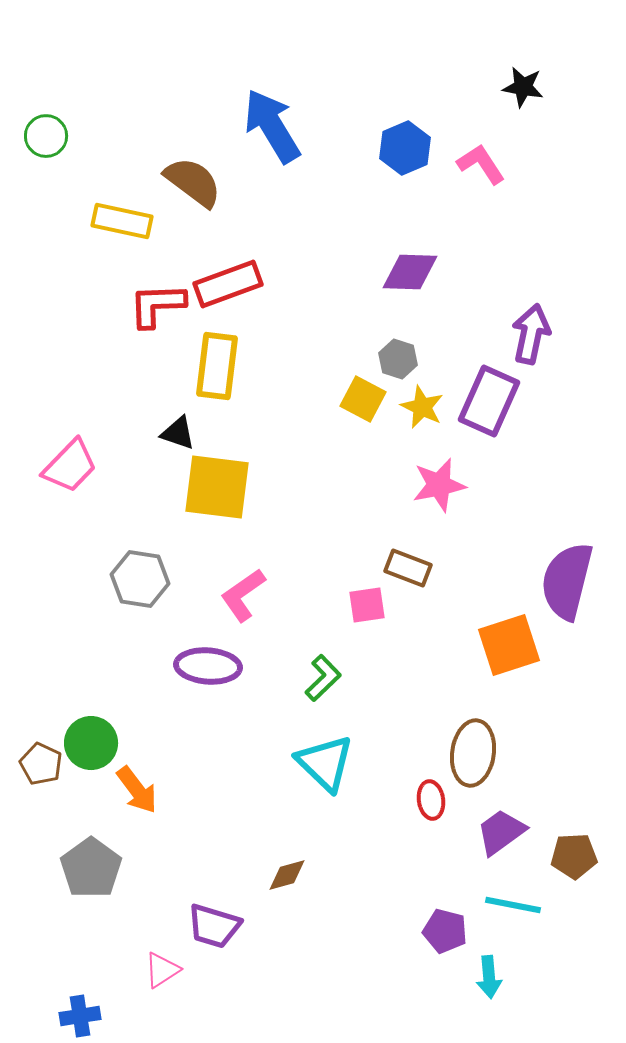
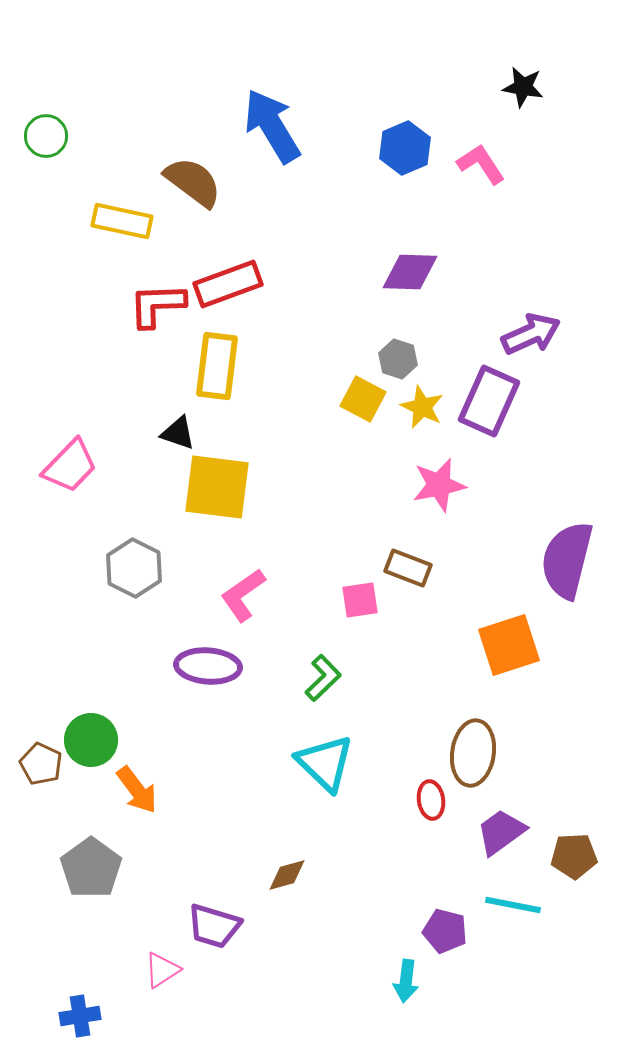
purple arrow at (531, 334): rotated 54 degrees clockwise
gray hexagon at (140, 579): moved 6 px left, 11 px up; rotated 18 degrees clockwise
purple semicircle at (567, 581): moved 21 px up
pink square at (367, 605): moved 7 px left, 5 px up
green circle at (91, 743): moved 3 px up
cyan arrow at (489, 977): moved 83 px left, 4 px down; rotated 12 degrees clockwise
